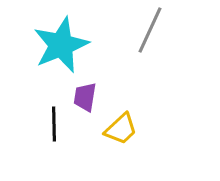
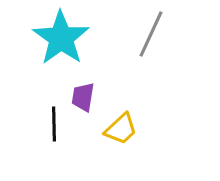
gray line: moved 1 px right, 4 px down
cyan star: moved 7 px up; rotated 14 degrees counterclockwise
purple trapezoid: moved 2 px left
